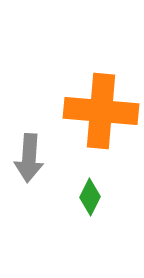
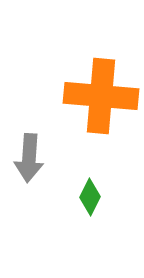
orange cross: moved 15 px up
